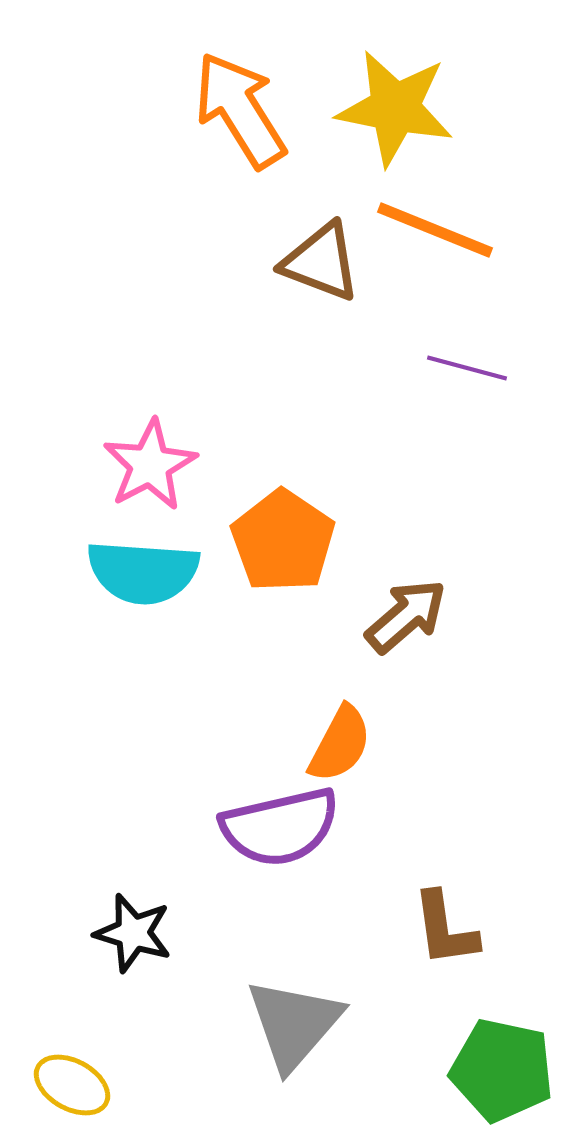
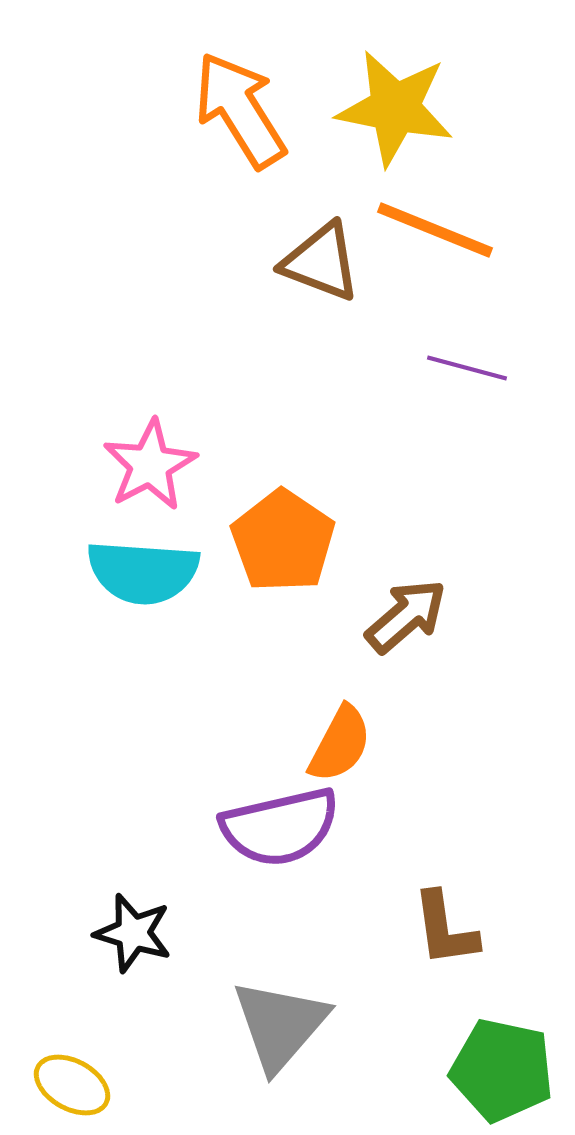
gray triangle: moved 14 px left, 1 px down
